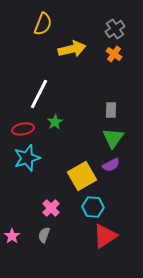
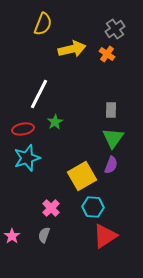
orange cross: moved 7 px left
purple semicircle: rotated 42 degrees counterclockwise
